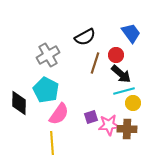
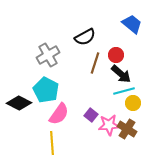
blue trapezoid: moved 1 px right, 9 px up; rotated 15 degrees counterclockwise
black diamond: rotated 65 degrees counterclockwise
purple square: moved 2 px up; rotated 32 degrees counterclockwise
brown cross: rotated 30 degrees clockwise
